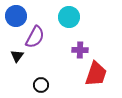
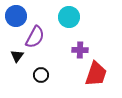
black circle: moved 10 px up
